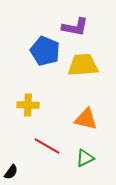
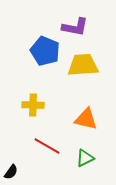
yellow cross: moved 5 px right
